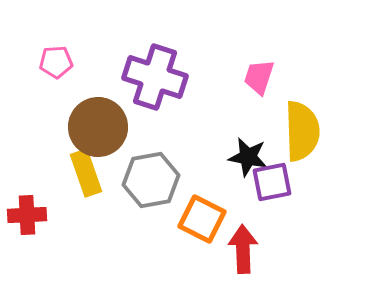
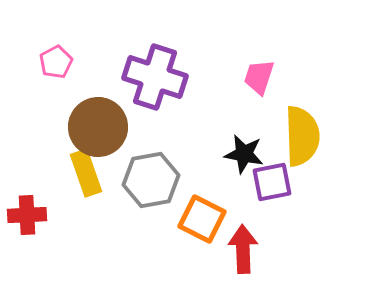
pink pentagon: rotated 24 degrees counterclockwise
yellow semicircle: moved 5 px down
black star: moved 4 px left, 3 px up
